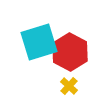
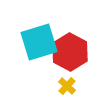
yellow cross: moved 2 px left
